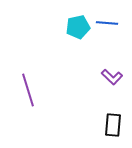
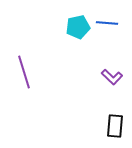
purple line: moved 4 px left, 18 px up
black rectangle: moved 2 px right, 1 px down
